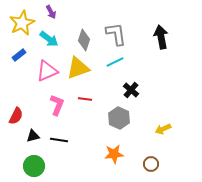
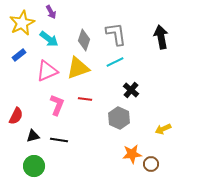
orange star: moved 18 px right
